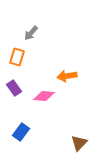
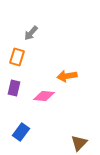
purple rectangle: rotated 49 degrees clockwise
